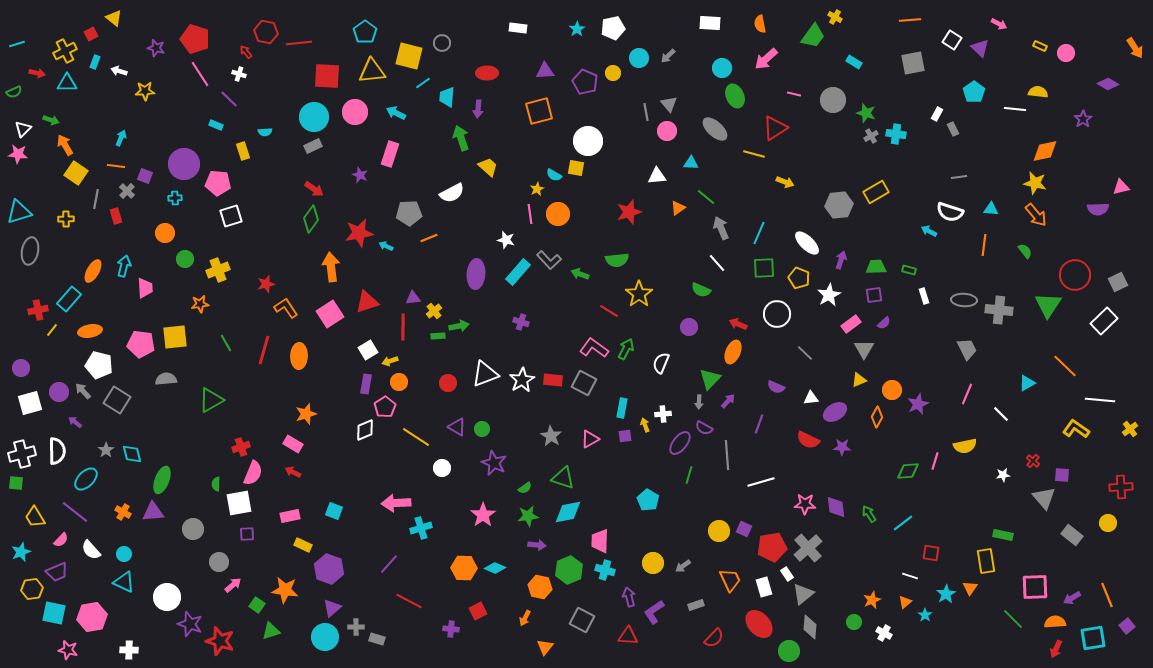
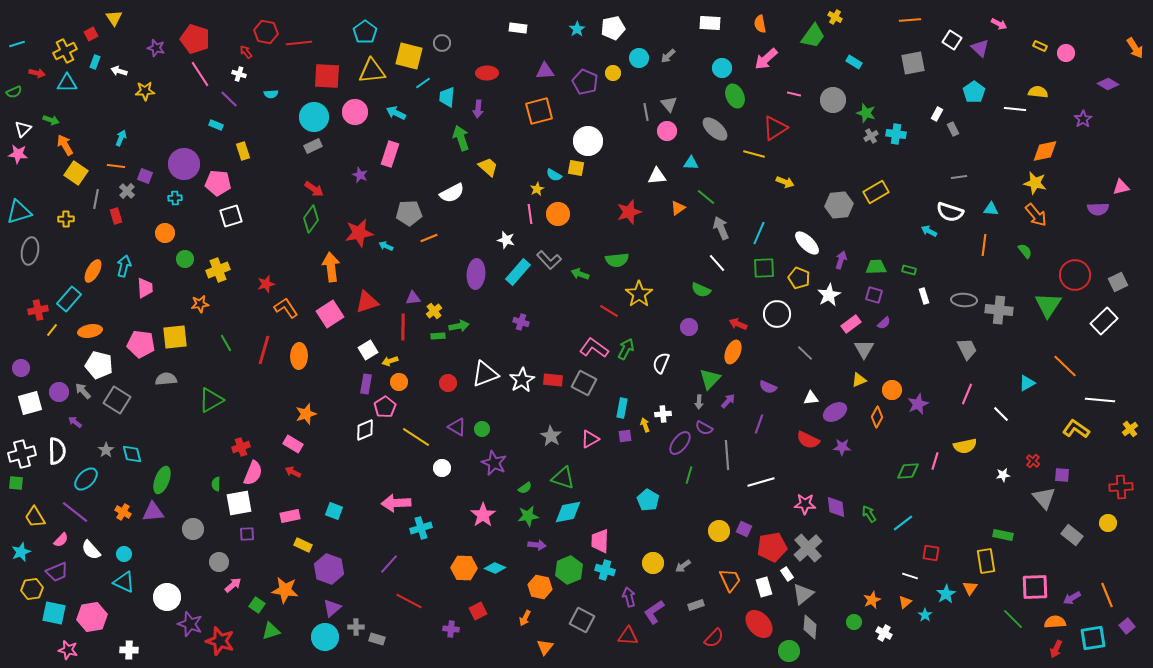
yellow triangle at (114, 18): rotated 18 degrees clockwise
cyan semicircle at (265, 132): moved 6 px right, 38 px up
purple square at (874, 295): rotated 24 degrees clockwise
purple semicircle at (776, 387): moved 8 px left
